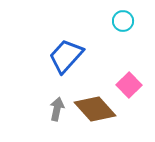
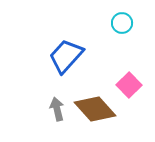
cyan circle: moved 1 px left, 2 px down
gray arrow: rotated 25 degrees counterclockwise
